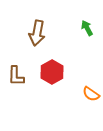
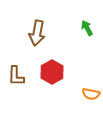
orange semicircle: rotated 24 degrees counterclockwise
